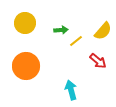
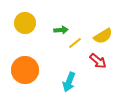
yellow semicircle: moved 5 px down; rotated 18 degrees clockwise
yellow line: moved 1 px left, 2 px down
orange circle: moved 1 px left, 4 px down
cyan arrow: moved 2 px left, 8 px up; rotated 144 degrees counterclockwise
